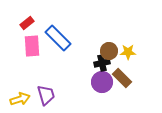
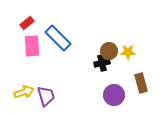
brown rectangle: moved 19 px right, 5 px down; rotated 30 degrees clockwise
purple circle: moved 12 px right, 13 px down
purple trapezoid: moved 1 px down
yellow arrow: moved 4 px right, 7 px up
